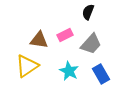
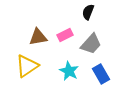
brown triangle: moved 1 px left, 3 px up; rotated 18 degrees counterclockwise
